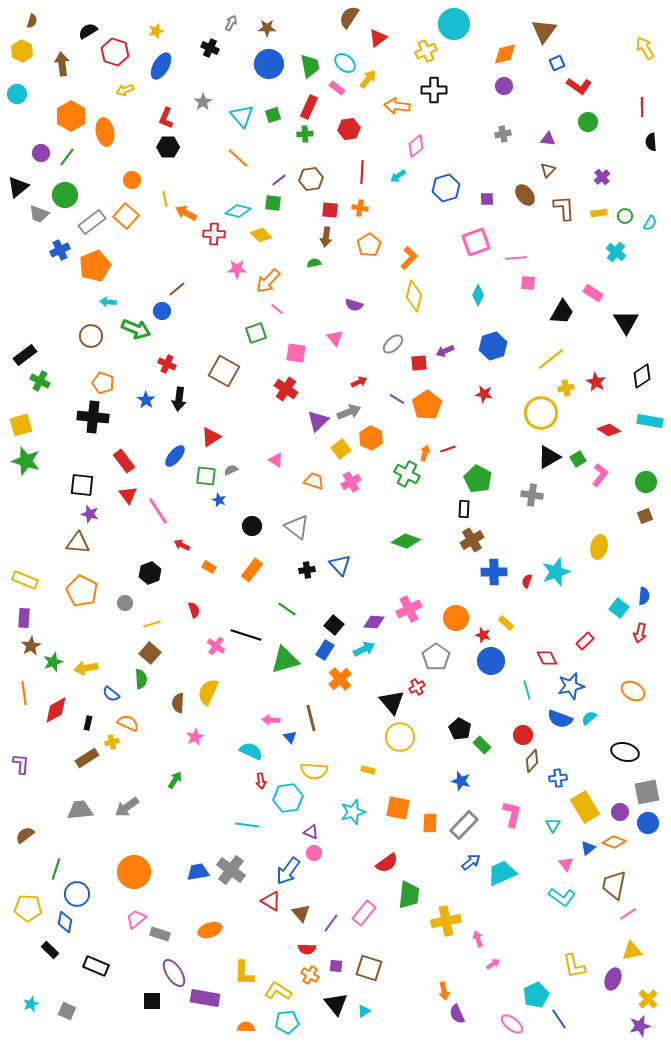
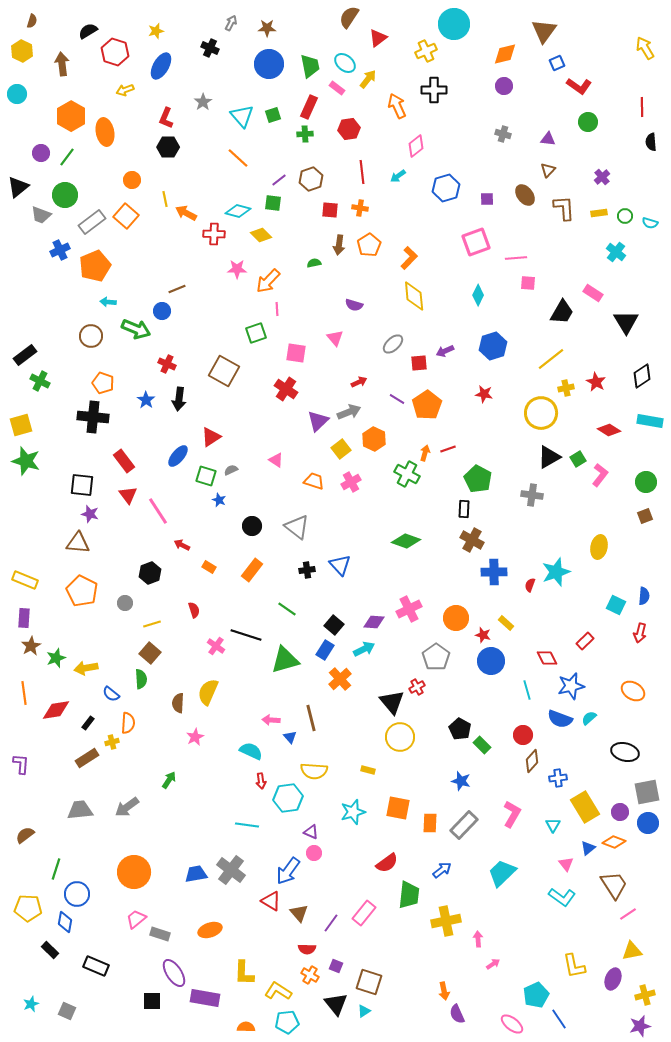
orange arrow at (397, 106): rotated 60 degrees clockwise
gray cross at (503, 134): rotated 28 degrees clockwise
red line at (362, 172): rotated 10 degrees counterclockwise
brown hexagon at (311, 179): rotated 10 degrees counterclockwise
gray trapezoid at (39, 214): moved 2 px right, 1 px down
cyan semicircle at (650, 223): rotated 77 degrees clockwise
brown arrow at (326, 237): moved 13 px right, 8 px down
brown line at (177, 289): rotated 18 degrees clockwise
yellow diamond at (414, 296): rotated 20 degrees counterclockwise
pink line at (277, 309): rotated 48 degrees clockwise
orange hexagon at (371, 438): moved 3 px right, 1 px down
blue ellipse at (175, 456): moved 3 px right
green square at (206, 476): rotated 10 degrees clockwise
brown cross at (472, 540): rotated 30 degrees counterclockwise
red semicircle at (527, 581): moved 3 px right, 4 px down
cyan square at (619, 608): moved 3 px left, 3 px up; rotated 12 degrees counterclockwise
green star at (53, 662): moved 3 px right, 4 px up
red diamond at (56, 710): rotated 20 degrees clockwise
black rectangle at (88, 723): rotated 24 degrees clockwise
orange semicircle at (128, 723): rotated 70 degrees clockwise
green arrow at (175, 780): moved 6 px left
pink L-shape at (512, 814): rotated 16 degrees clockwise
blue arrow at (471, 862): moved 29 px left, 8 px down
blue trapezoid at (198, 872): moved 2 px left, 2 px down
cyan trapezoid at (502, 873): rotated 20 degrees counterclockwise
brown trapezoid at (614, 885): rotated 136 degrees clockwise
brown triangle at (301, 913): moved 2 px left
pink arrow at (478, 939): rotated 14 degrees clockwise
purple square at (336, 966): rotated 16 degrees clockwise
brown square at (369, 968): moved 14 px down
yellow cross at (648, 999): moved 3 px left, 4 px up; rotated 30 degrees clockwise
